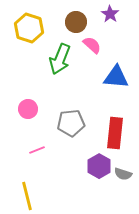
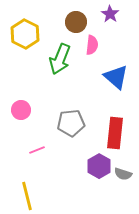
yellow hexagon: moved 4 px left, 6 px down; rotated 8 degrees clockwise
pink semicircle: rotated 54 degrees clockwise
blue triangle: rotated 36 degrees clockwise
pink circle: moved 7 px left, 1 px down
